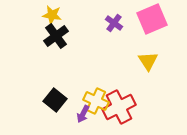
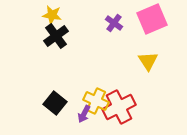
black square: moved 3 px down
purple arrow: moved 1 px right
